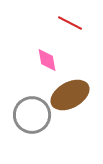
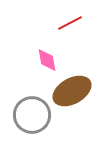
red line: rotated 55 degrees counterclockwise
brown ellipse: moved 2 px right, 4 px up
